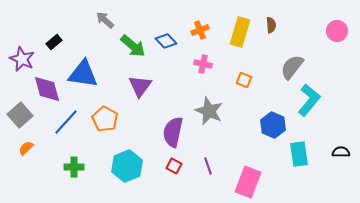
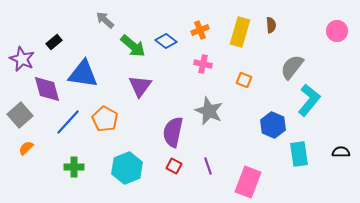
blue diamond: rotated 10 degrees counterclockwise
blue line: moved 2 px right
cyan hexagon: moved 2 px down
